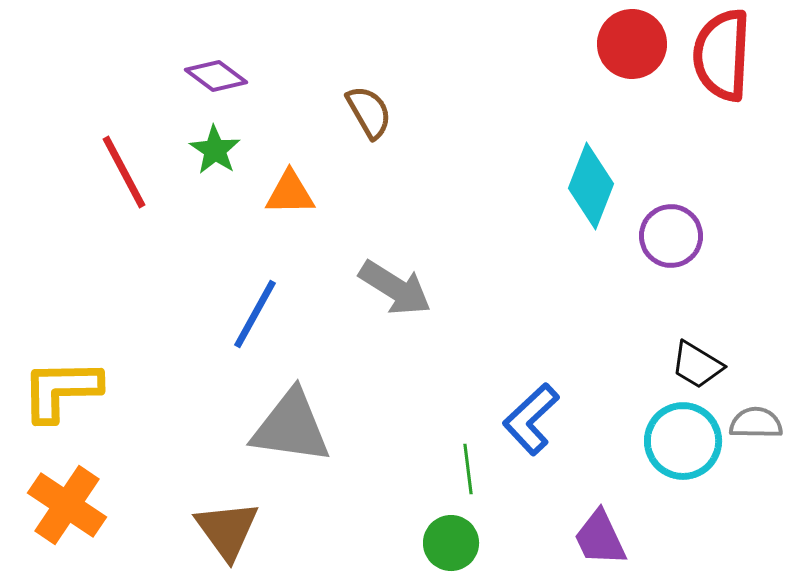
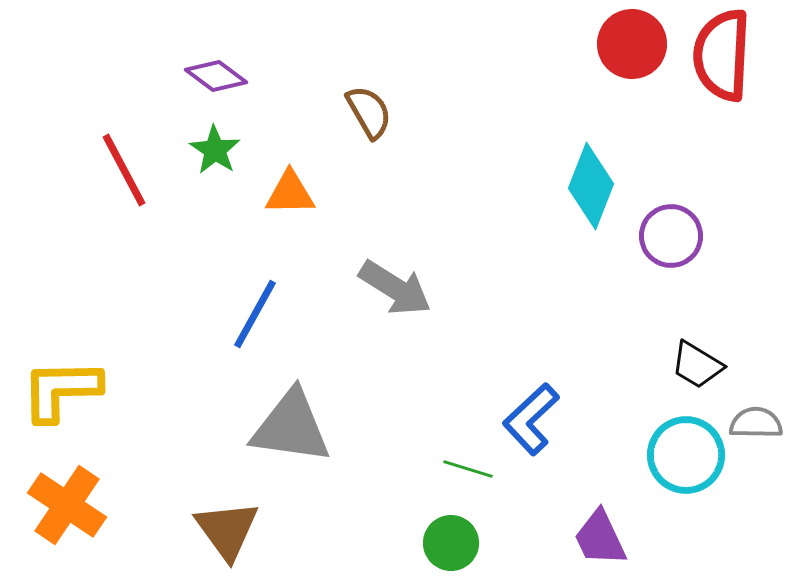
red line: moved 2 px up
cyan circle: moved 3 px right, 14 px down
green line: rotated 66 degrees counterclockwise
